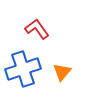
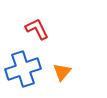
red L-shape: rotated 10 degrees clockwise
